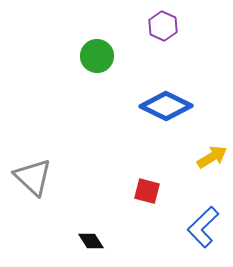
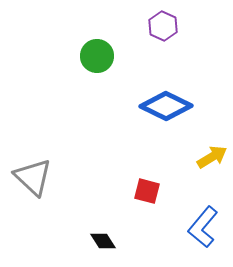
blue L-shape: rotated 6 degrees counterclockwise
black diamond: moved 12 px right
